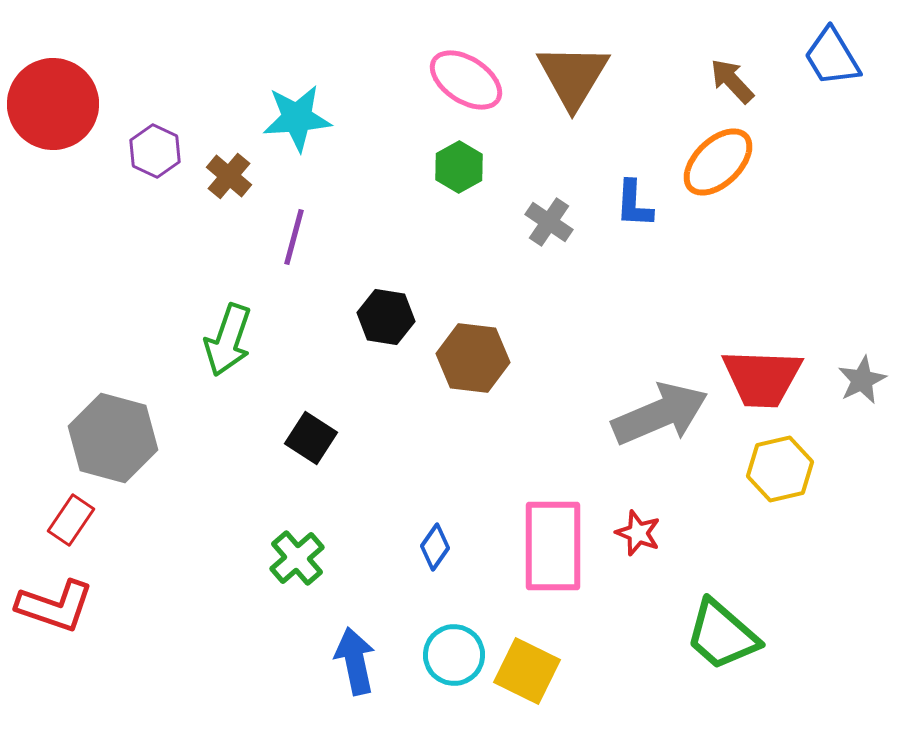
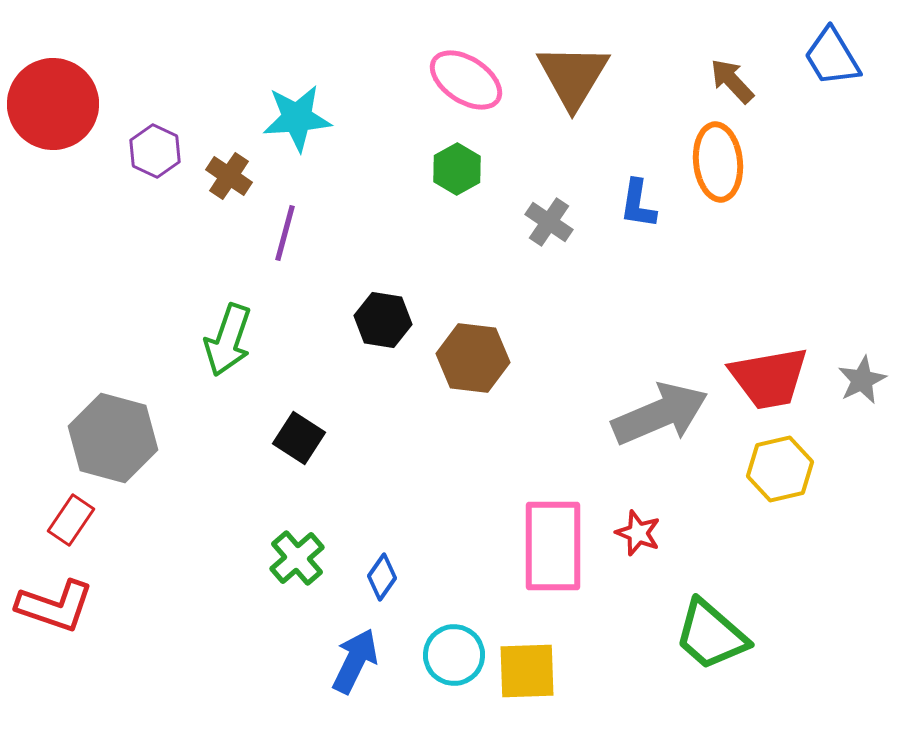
orange ellipse: rotated 52 degrees counterclockwise
green hexagon: moved 2 px left, 2 px down
brown cross: rotated 6 degrees counterclockwise
blue L-shape: moved 4 px right; rotated 6 degrees clockwise
purple line: moved 9 px left, 4 px up
black hexagon: moved 3 px left, 3 px down
red trapezoid: moved 7 px right; rotated 12 degrees counterclockwise
black square: moved 12 px left
blue diamond: moved 53 px left, 30 px down
green trapezoid: moved 11 px left
blue arrow: rotated 38 degrees clockwise
yellow square: rotated 28 degrees counterclockwise
